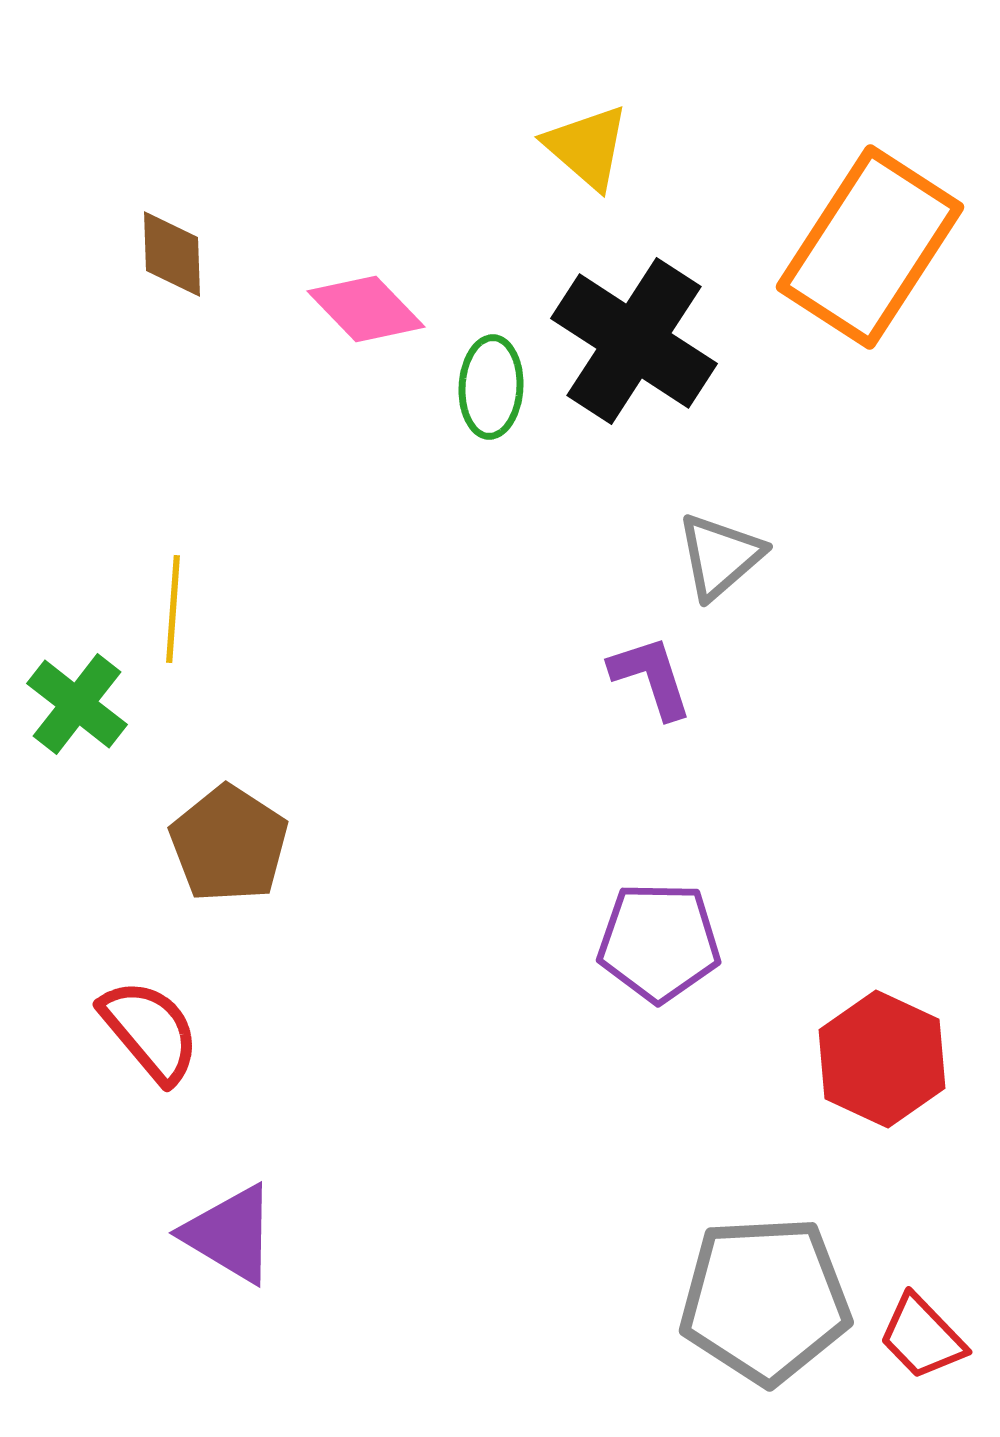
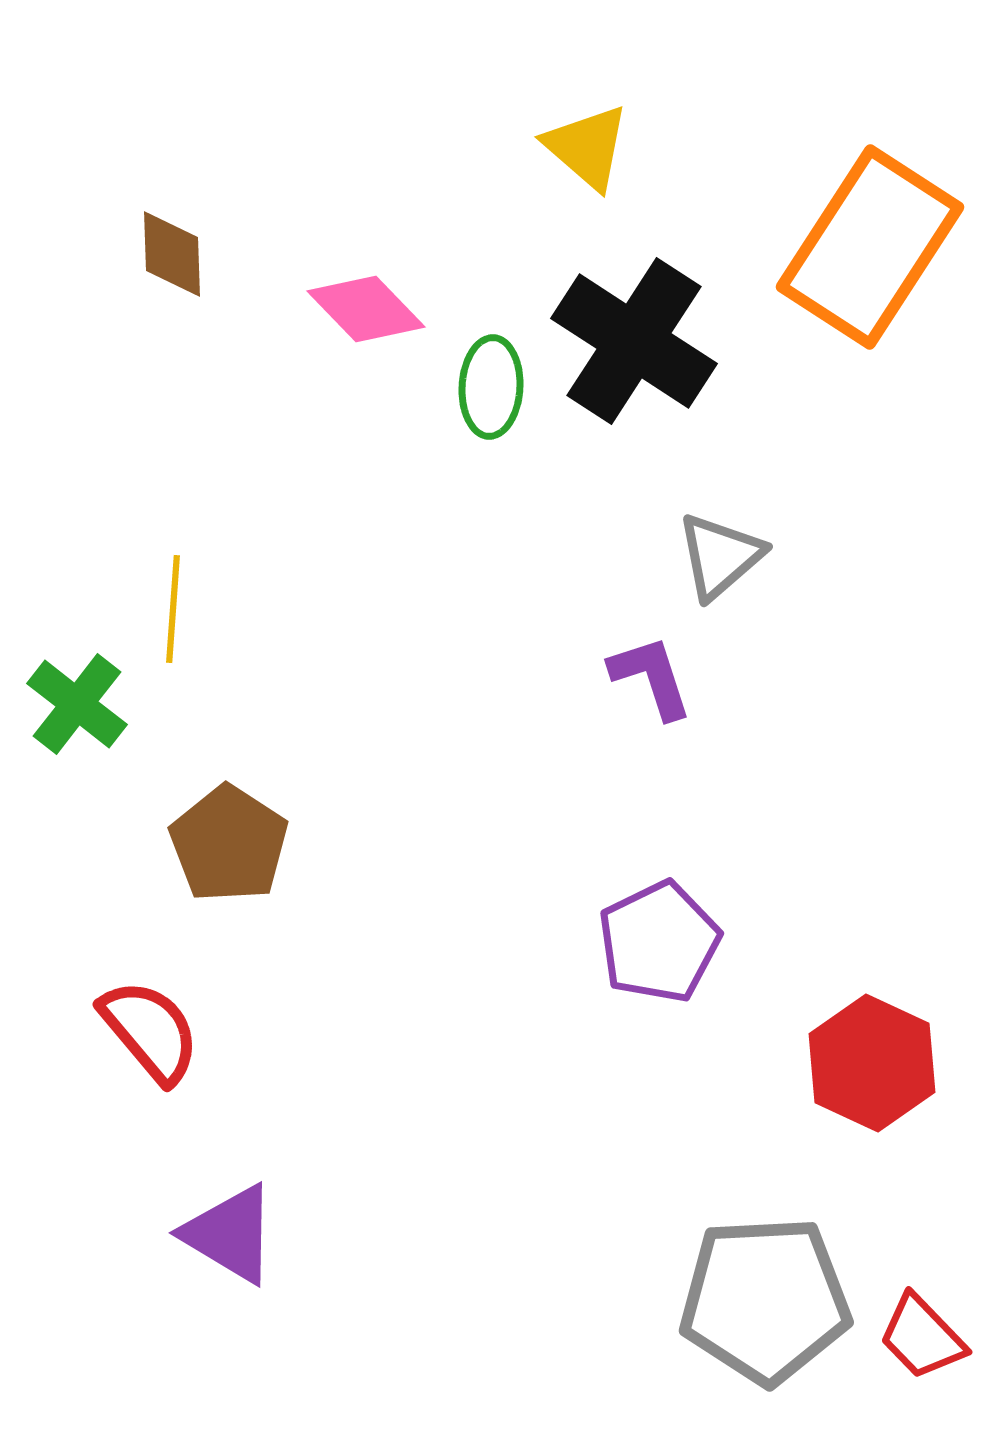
purple pentagon: rotated 27 degrees counterclockwise
red hexagon: moved 10 px left, 4 px down
